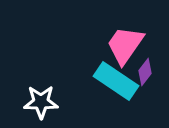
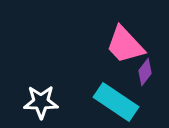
pink trapezoid: rotated 78 degrees counterclockwise
cyan rectangle: moved 21 px down
